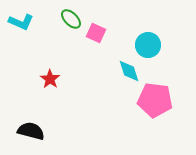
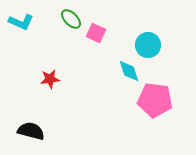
red star: rotated 30 degrees clockwise
